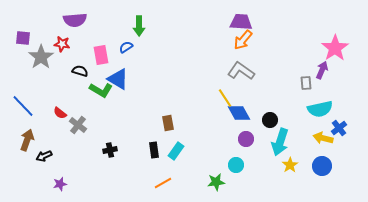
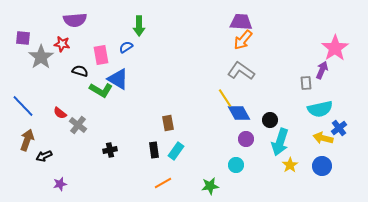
green star: moved 6 px left, 4 px down
